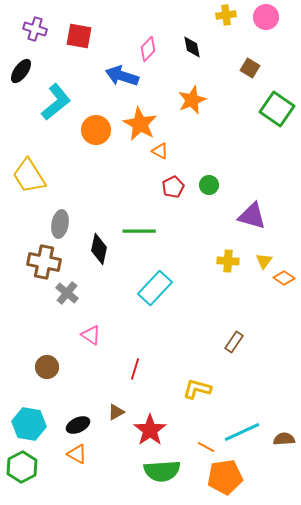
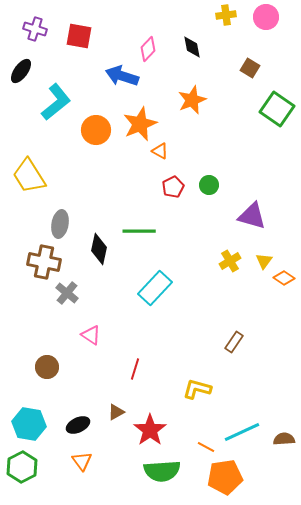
orange star at (140, 124): rotated 20 degrees clockwise
yellow cross at (228, 261): moved 2 px right; rotated 35 degrees counterclockwise
orange triangle at (77, 454): moved 5 px right, 7 px down; rotated 25 degrees clockwise
